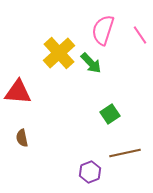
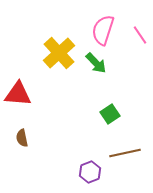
green arrow: moved 5 px right
red triangle: moved 2 px down
